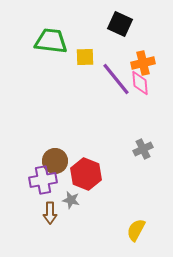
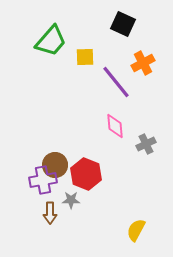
black square: moved 3 px right
green trapezoid: rotated 124 degrees clockwise
orange cross: rotated 15 degrees counterclockwise
purple line: moved 3 px down
pink diamond: moved 25 px left, 43 px down
gray cross: moved 3 px right, 5 px up
brown circle: moved 4 px down
gray star: rotated 12 degrees counterclockwise
